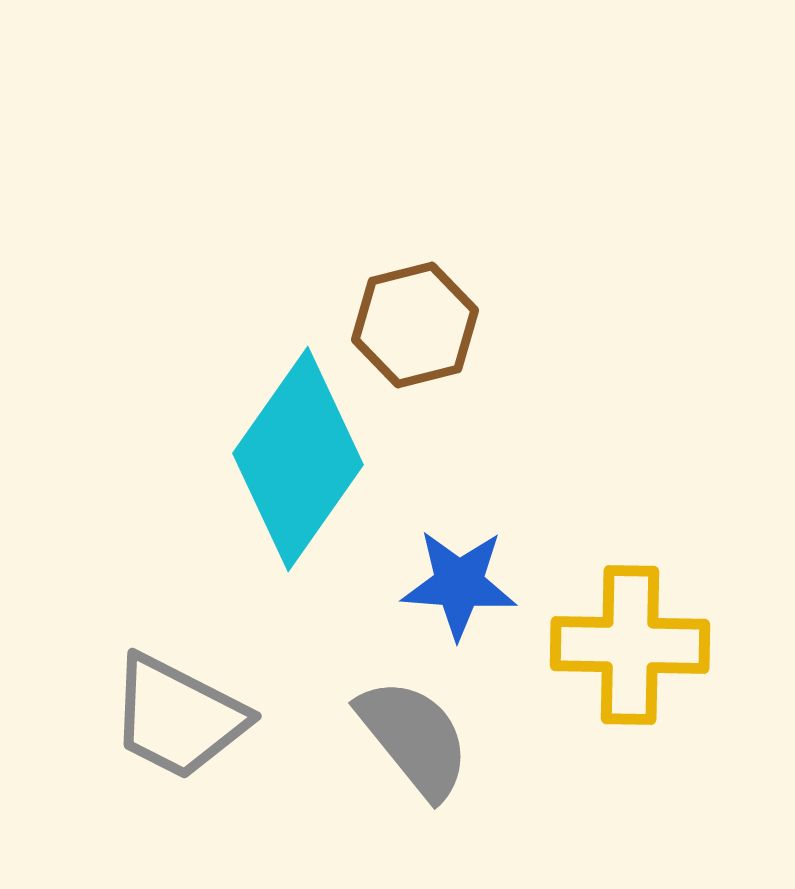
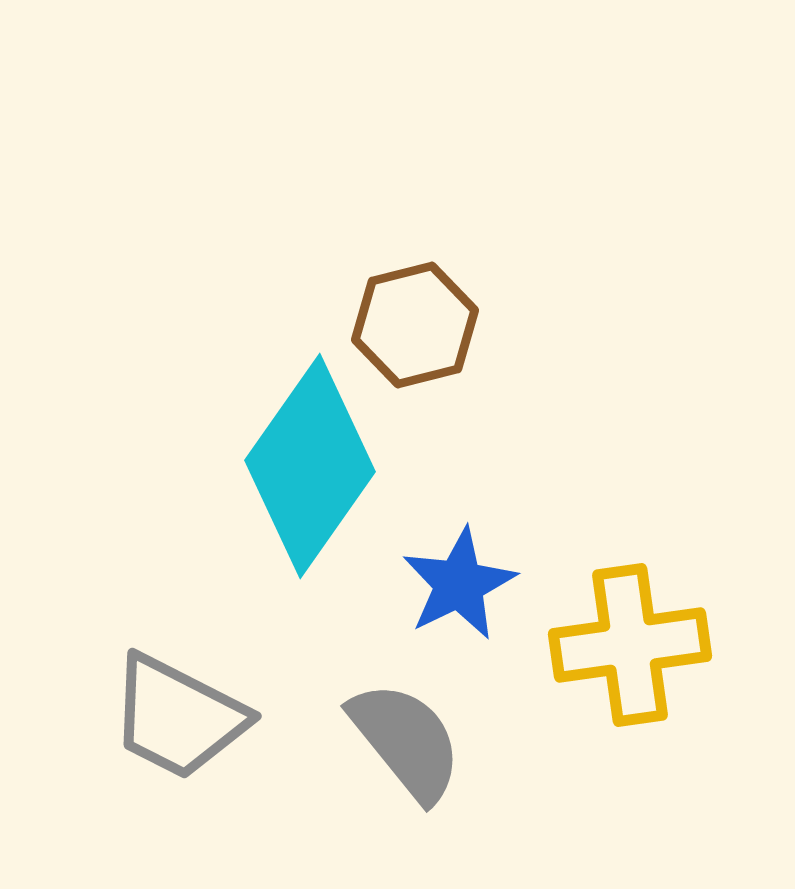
cyan diamond: moved 12 px right, 7 px down
blue star: rotated 30 degrees counterclockwise
yellow cross: rotated 9 degrees counterclockwise
gray semicircle: moved 8 px left, 3 px down
